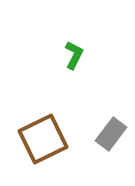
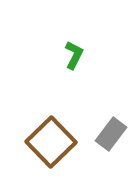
brown square: moved 8 px right, 3 px down; rotated 18 degrees counterclockwise
